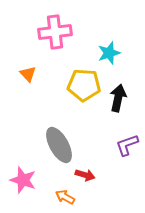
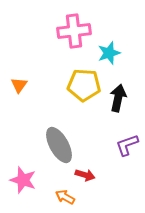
pink cross: moved 19 px right, 1 px up
orange triangle: moved 9 px left, 11 px down; rotated 18 degrees clockwise
